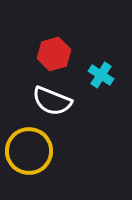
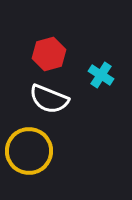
red hexagon: moved 5 px left
white semicircle: moved 3 px left, 2 px up
